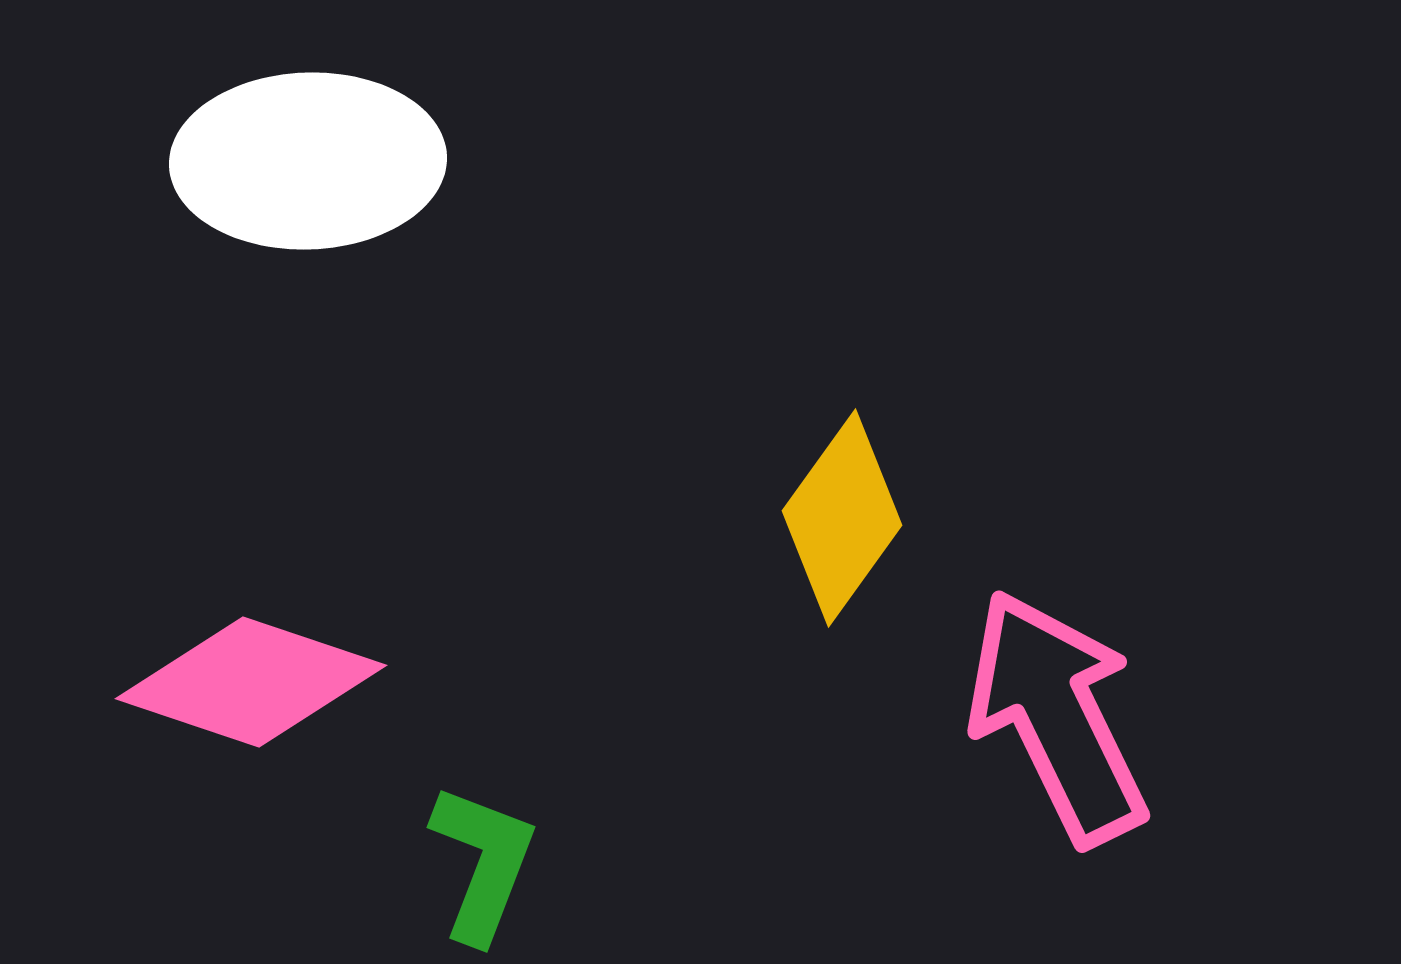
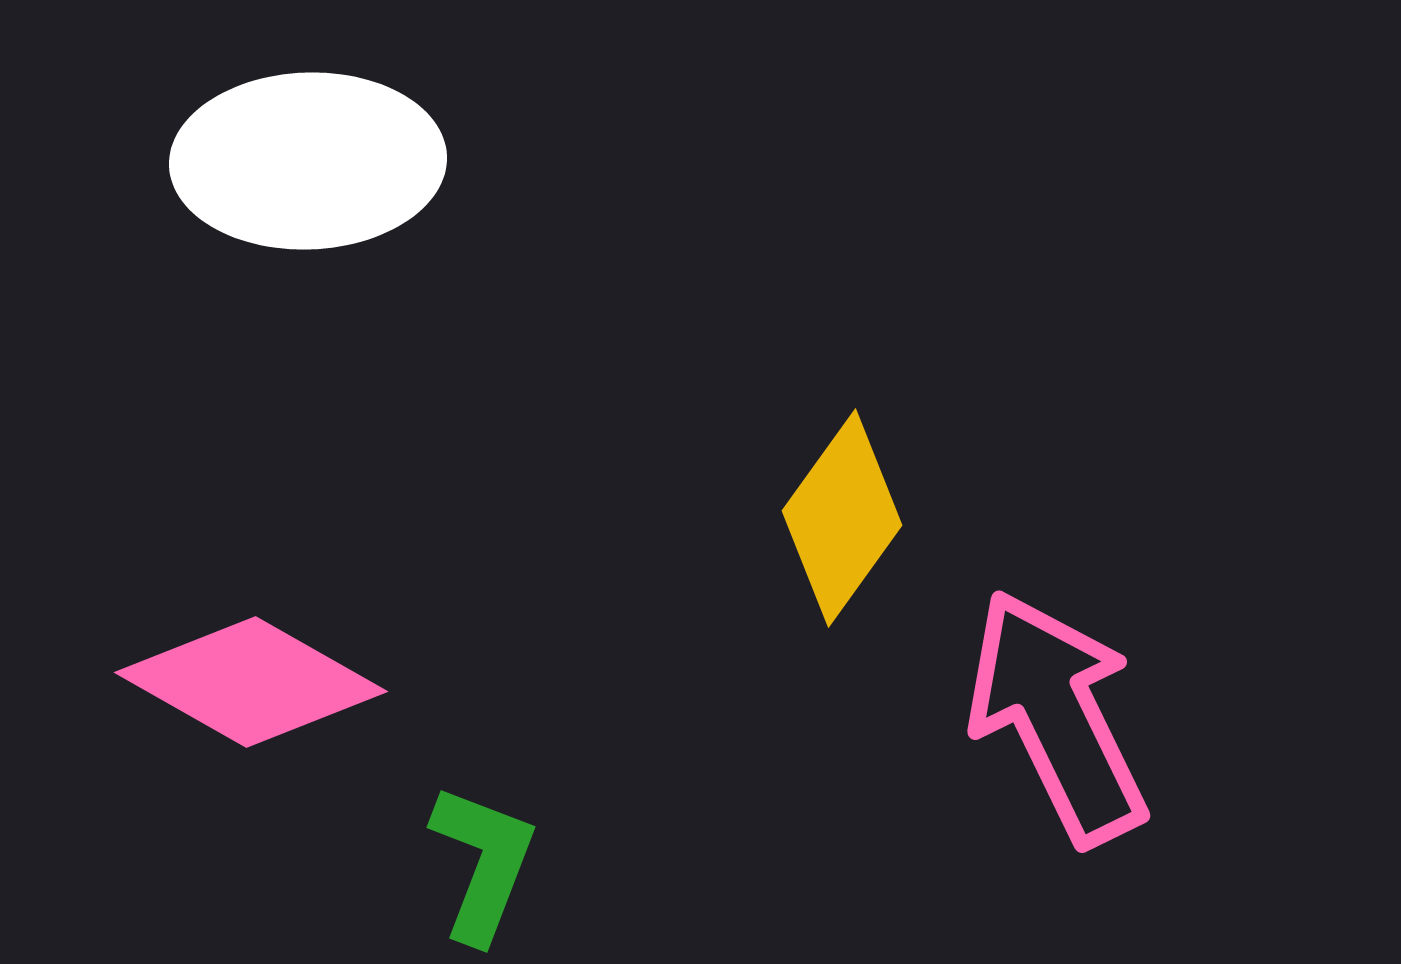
pink diamond: rotated 11 degrees clockwise
